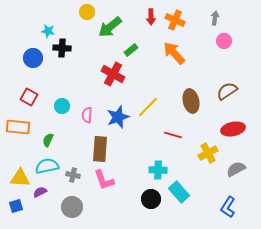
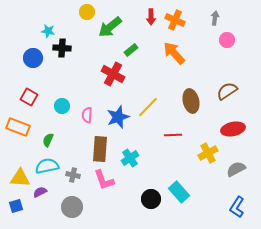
pink circle: moved 3 px right, 1 px up
orange rectangle: rotated 15 degrees clockwise
red line: rotated 18 degrees counterclockwise
cyan cross: moved 28 px left, 12 px up; rotated 36 degrees counterclockwise
blue L-shape: moved 9 px right
